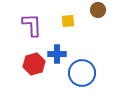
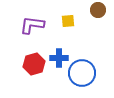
purple L-shape: rotated 80 degrees counterclockwise
blue cross: moved 2 px right, 4 px down
